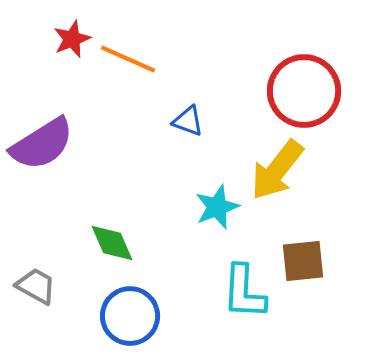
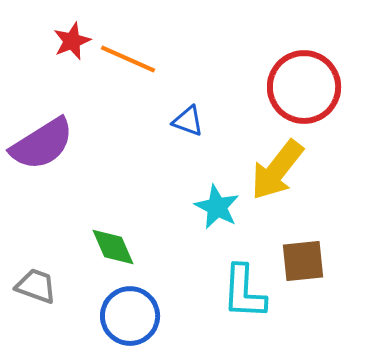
red star: moved 2 px down
red circle: moved 4 px up
cyan star: rotated 24 degrees counterclockwise
green diamond: moved 1 px right, 4 px down
gray trapezoid: rotated 9 degrees counterclockwise
